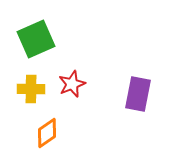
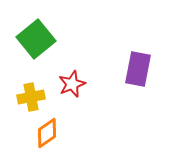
green square: rotated 15 degrees counterclockwise
yellow cross: moved 8 px down; rotated 12 degrees counterclockwise
purple rectangle: moved 25 px up
